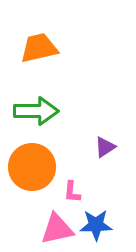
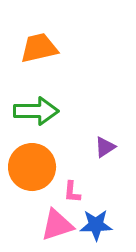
pink triangle: moved 4 px up; rotated 6 degrees counterclockwise
